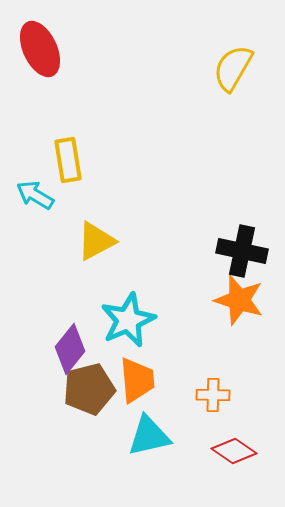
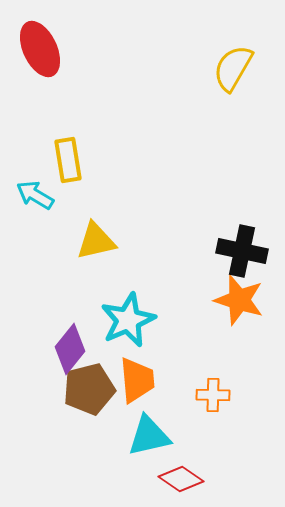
yellow triangle: rotated 15 degrees clockwise
red diamond: moved 53 px left, 28 px down
